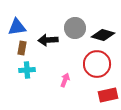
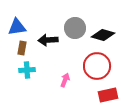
red circle: moved 2 px down
